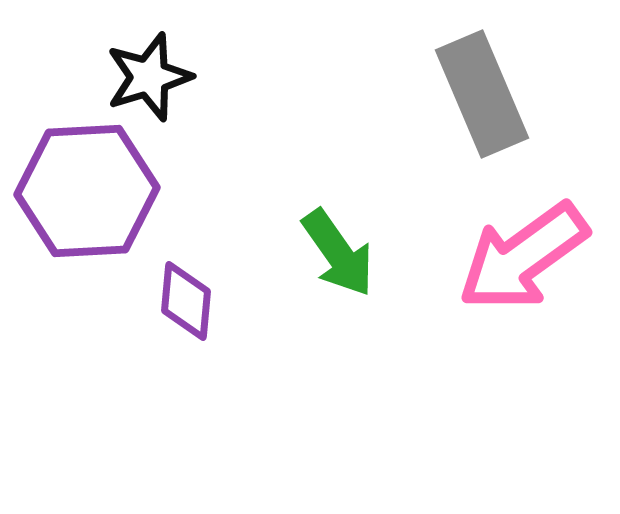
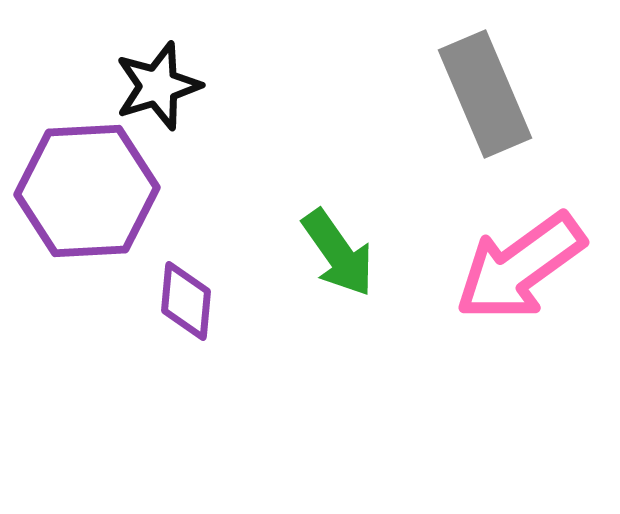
black star: moved 9 px right, 9 px down
gray rectangle: moved 3 px right
pink arrow: moved 3 px left, 10 px down
